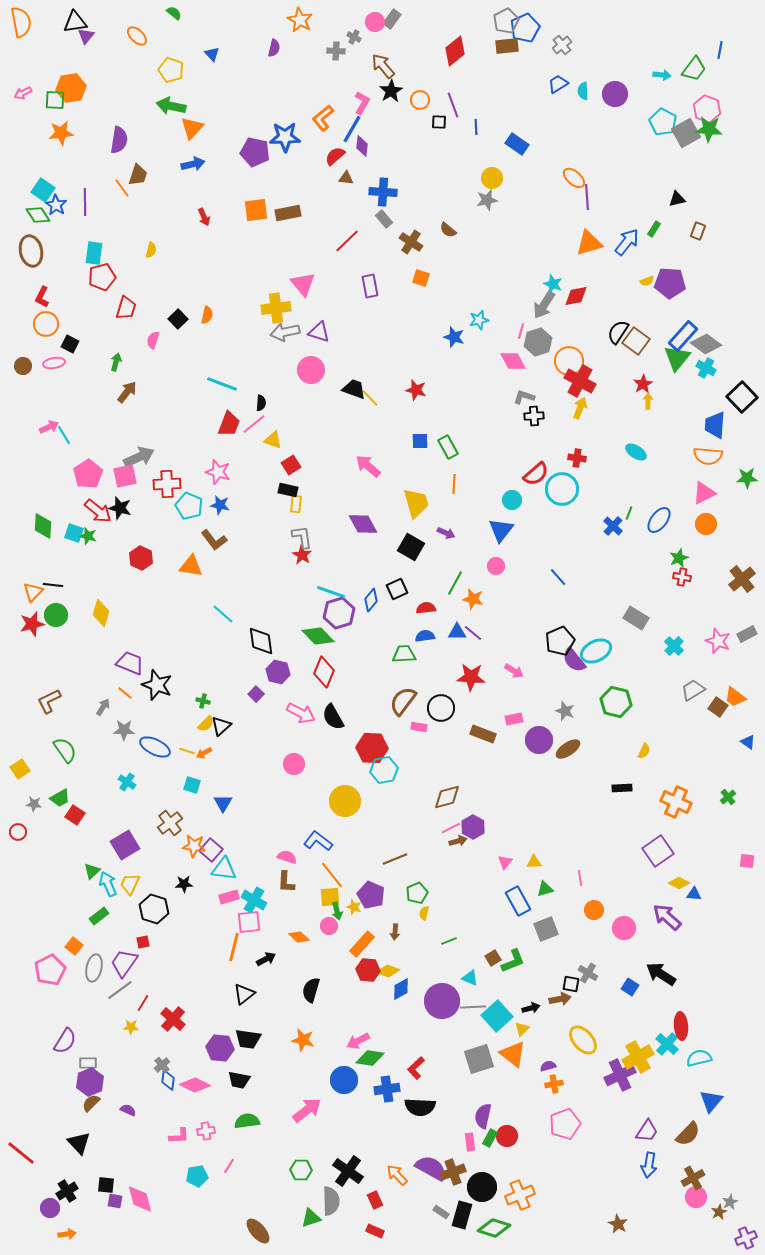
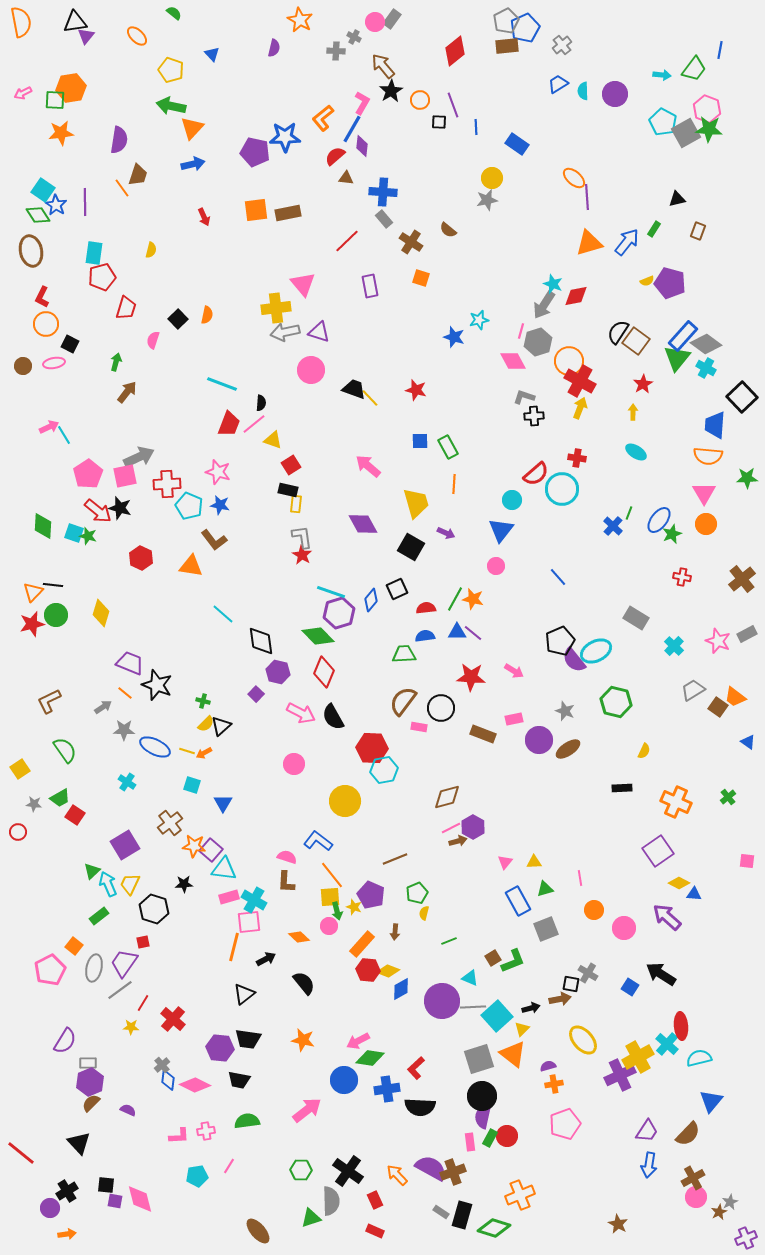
purple pentagon at (670, 283): rotated 12 degrees clockwise
yellow arrow at (648, 401): moved 15 px left, 11 px down
pink triangle at (704, 493): rotated 35 degrees counterclockwise
green star at (679, 558): moved 7 px left, 24 px up
green line at (455, 583): moved 16 px down
gray arrow at (103, 707): rotated 24 degrees clockwise
black semicircle at (311, 990): moved 7 px left, 7 px up; rotated 125 degrees clockwise
black circle at (482, 1187): moved 91 px up
